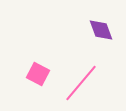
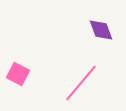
pink square: moved 20 px left
